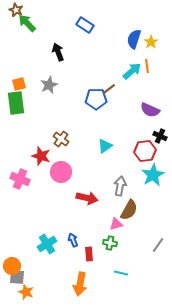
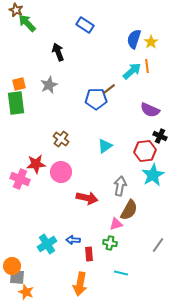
red star: moved 5 px left, 8 px down; rotated 24 degrees counterclockwise
blue arrow: rotated 64 degrees counterclockwise
